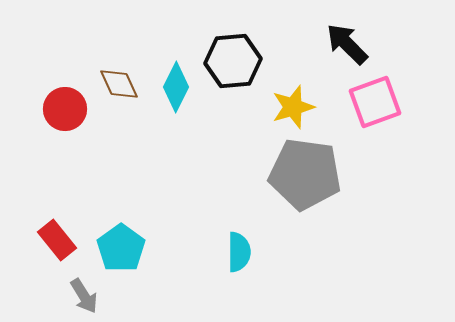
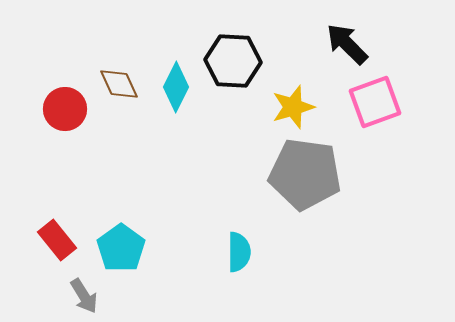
black hexagon: rotated 8 degrees clockwise
